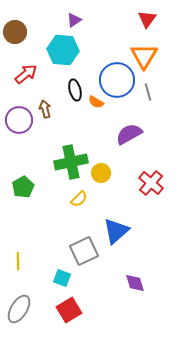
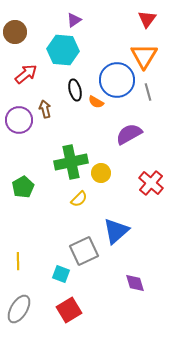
cyan square: moved 1 px left, 4 px up
